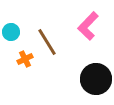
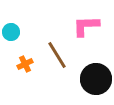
pink L-shape: moved 2 px left; rotated 44 degrees clockwise
brown line: moved 10 px right, 13 px down
orange cross: moved 5 px down
